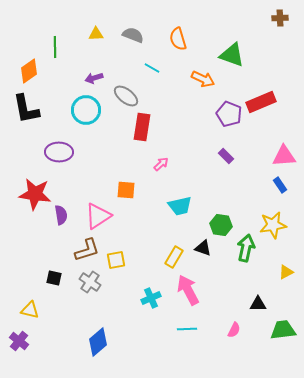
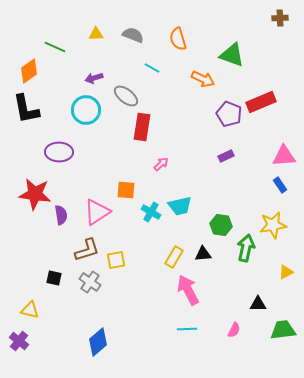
green line at (55, 47): rotated 65 degrees counterclockwise
purple rectangle at (226, 156): rotated 70 degrees counterclockwise
pink triangle at (98, 216): moved 1 px left, 4 px up
black triangle at (203, 248): moved 6 px down; rotated 24 degrees counterclockwise
cyan cross at (151, 298): moved 86 px up; rotated 36 degrees counterclockwise
